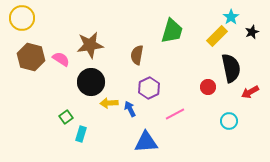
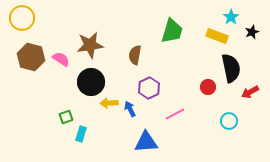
yellow rectangle: rotated 65 degrees clockwise
brown semicircle: moved 2 px left
green square: rotated 16 degrees clockwise
